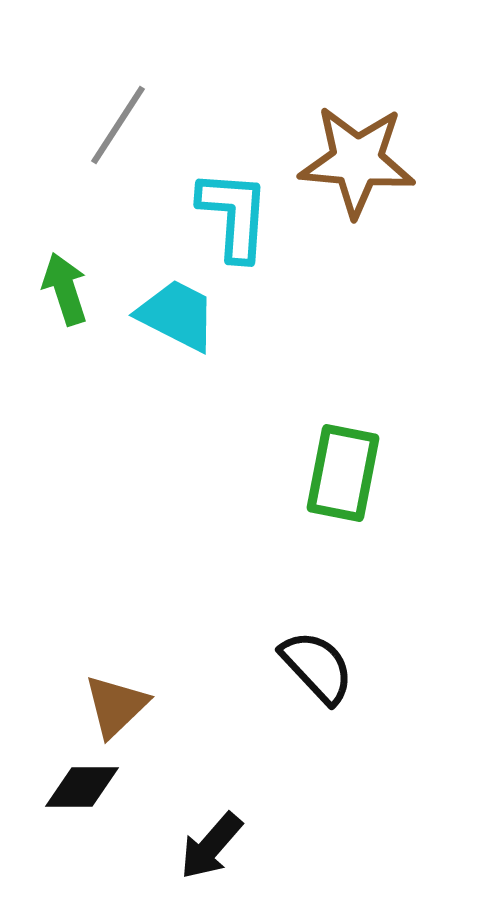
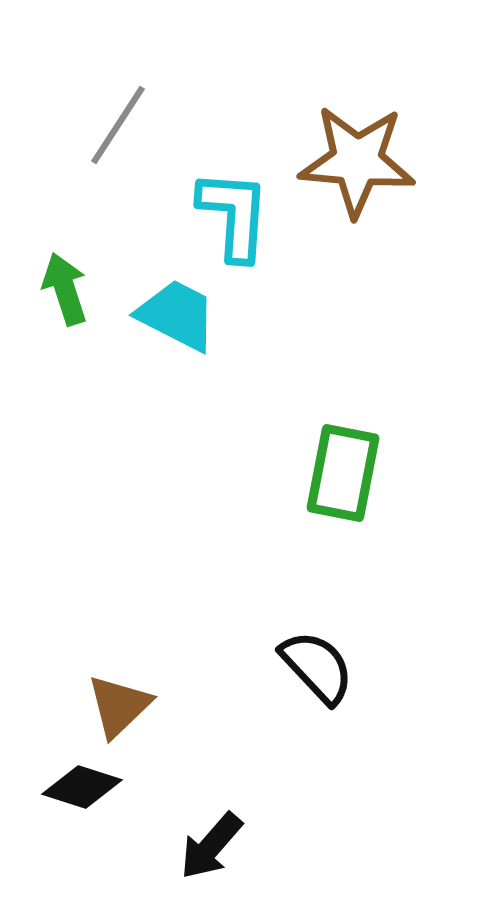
brown triangle: moved 3 px right
black diamond: rotated 18 degrees clockwise
